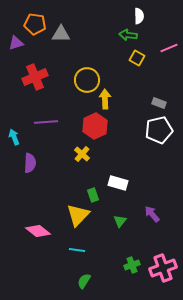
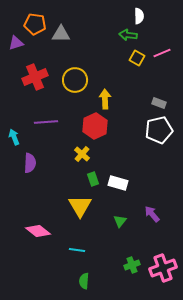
pink line: moved 7 px left, 5 px down
yellow circle: moved 12 px left
green rectangle: moved 16 px up
yellow triangle: moved 2 px right, 9 px up; rotated 15 degrees counterclockwise
green semicircle: rotated 28 degrees counterclockwise
